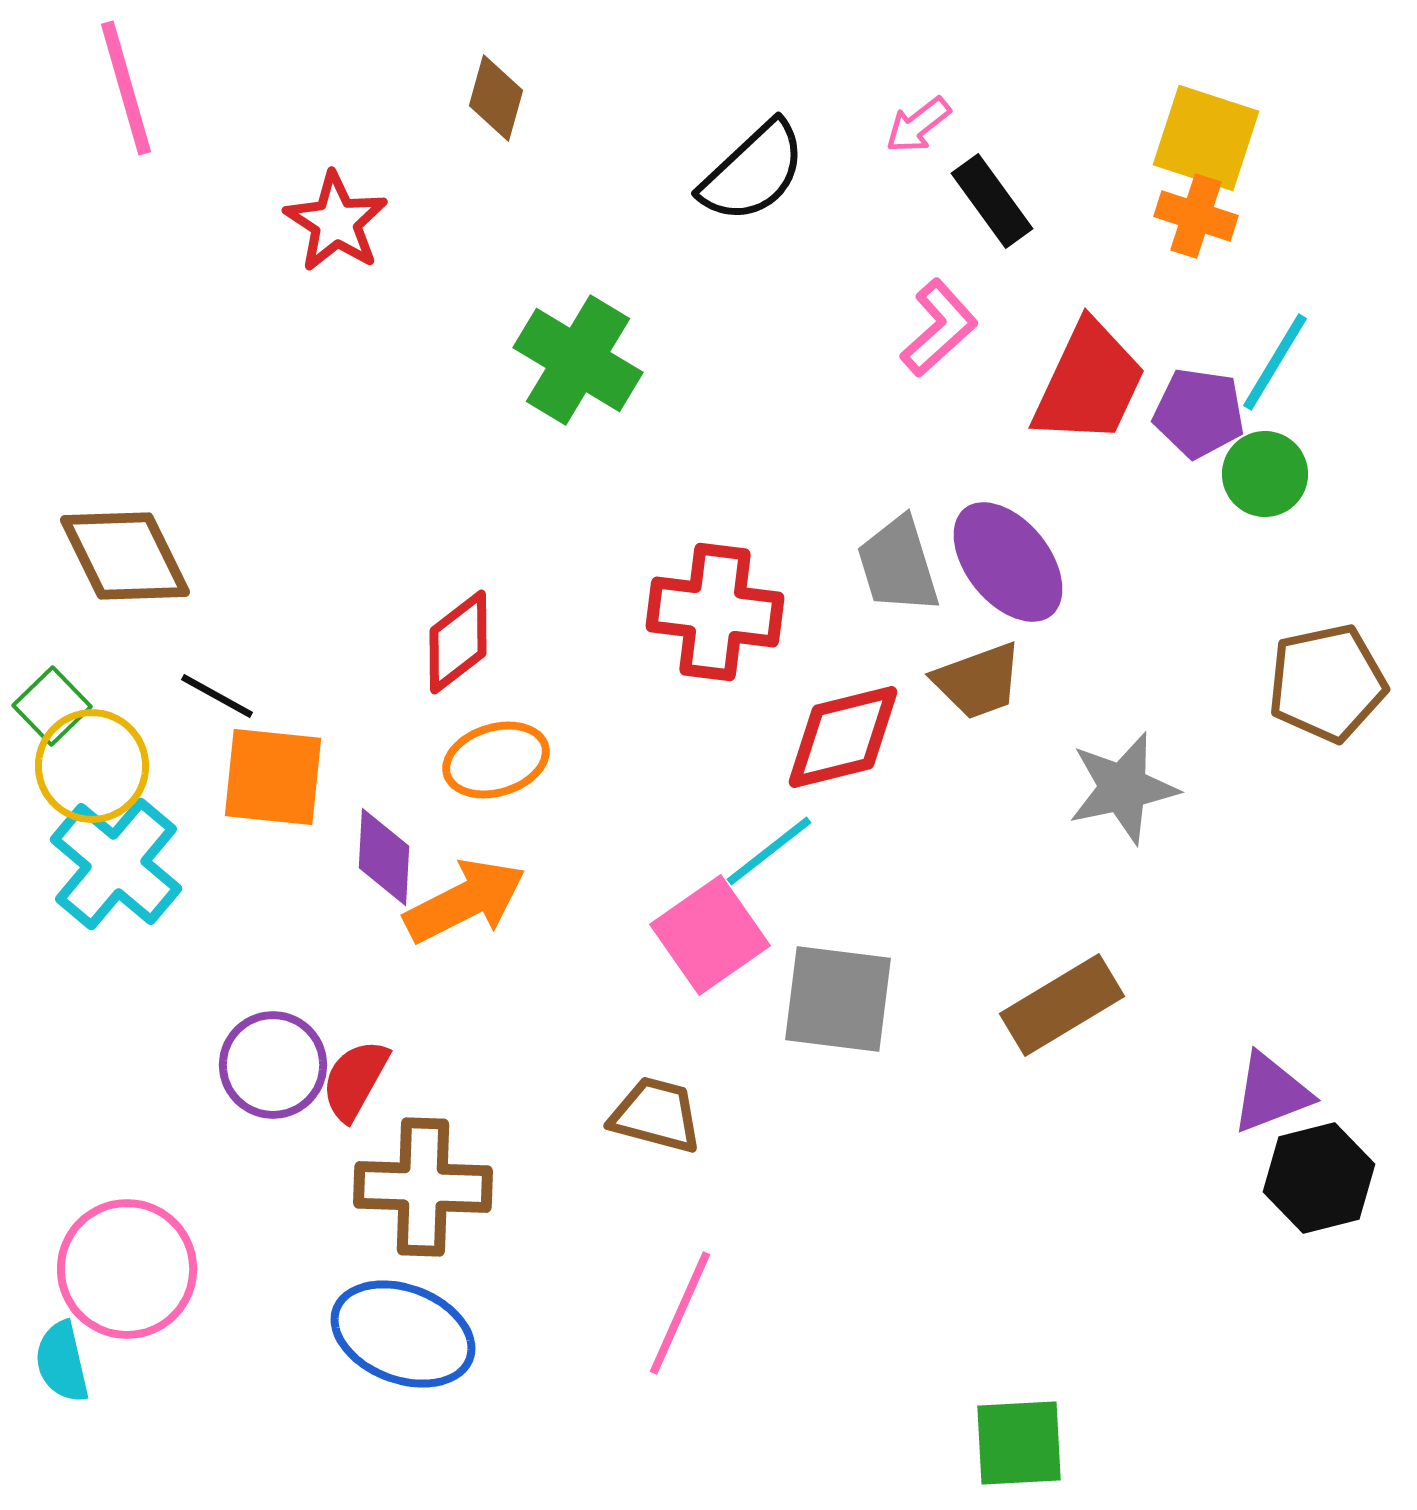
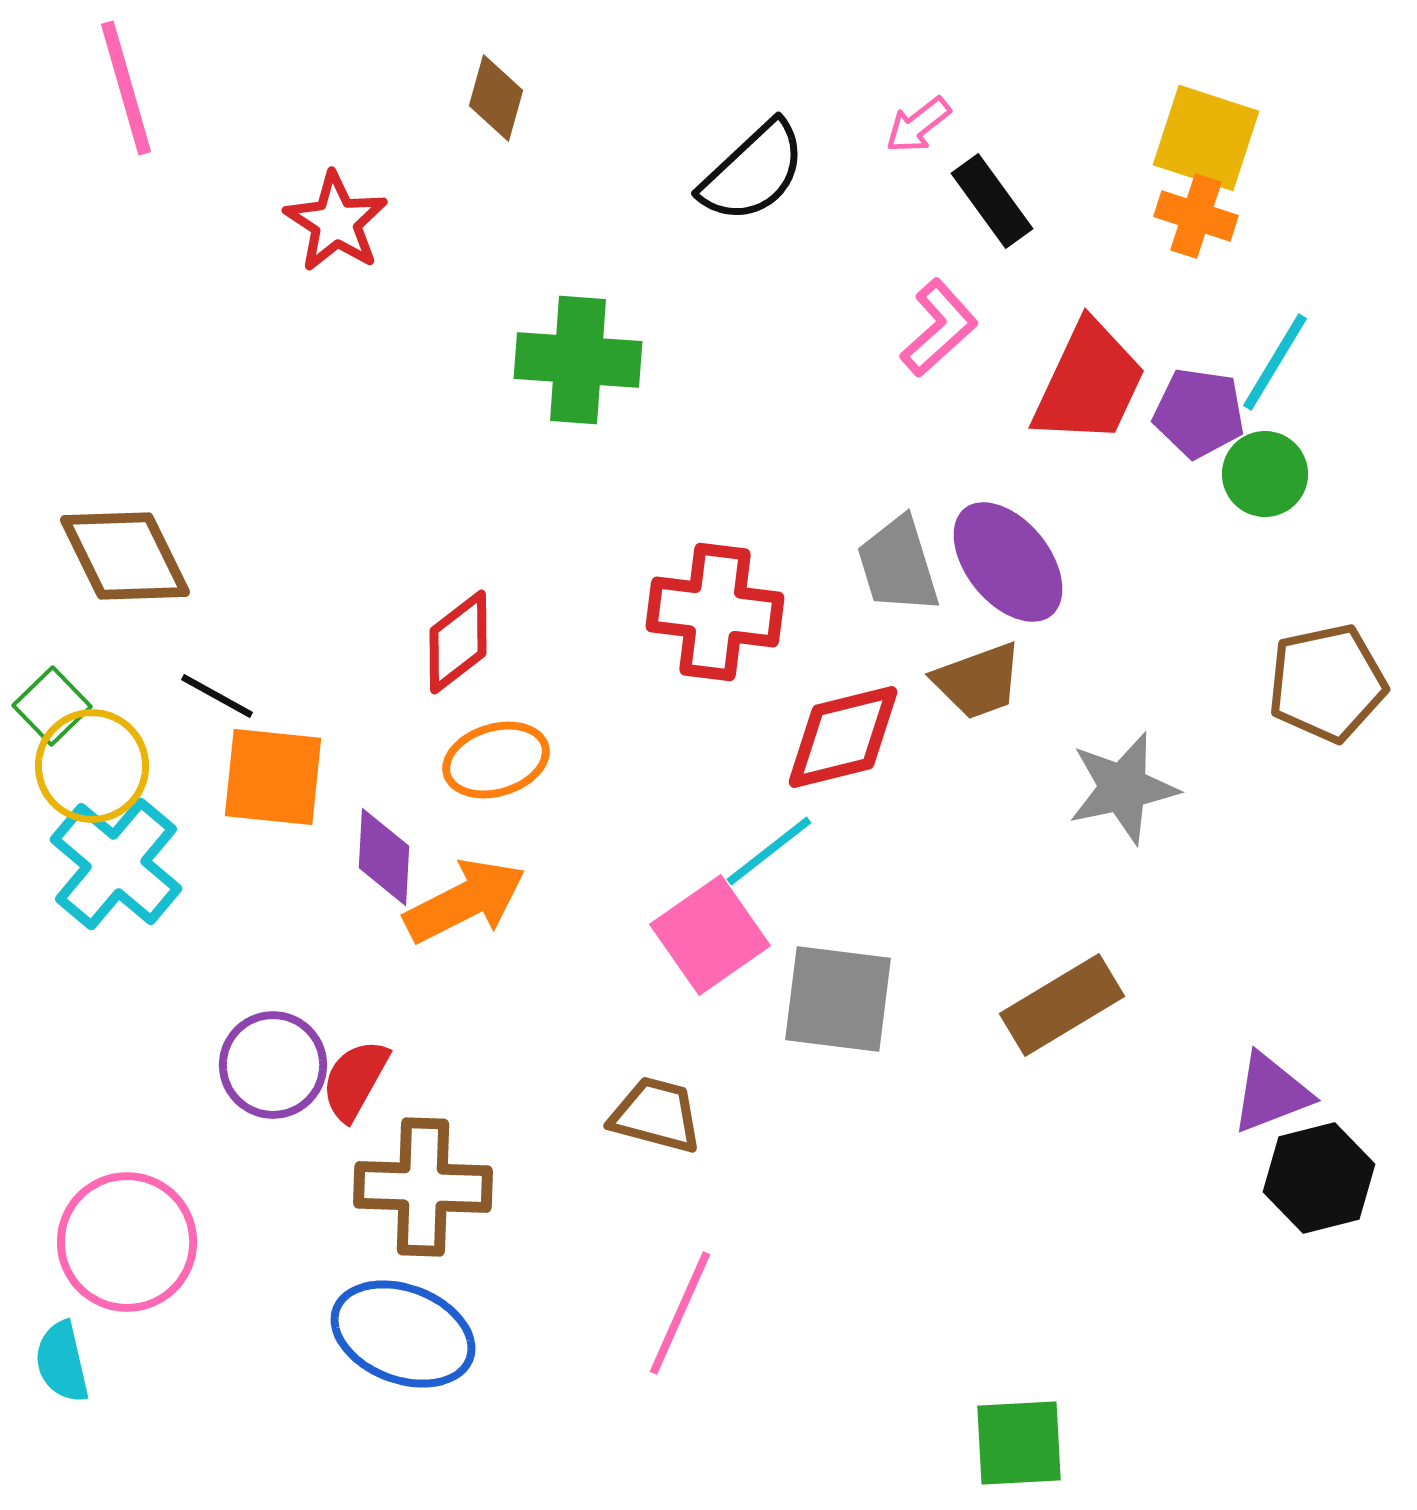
green cross at (578, 360): rotated 27 degrees counterclockwise
pink circle at (127, 1269): moved 27 px up
